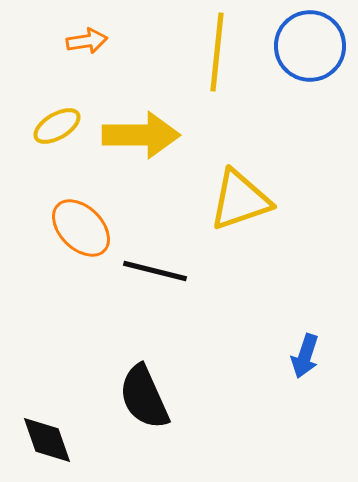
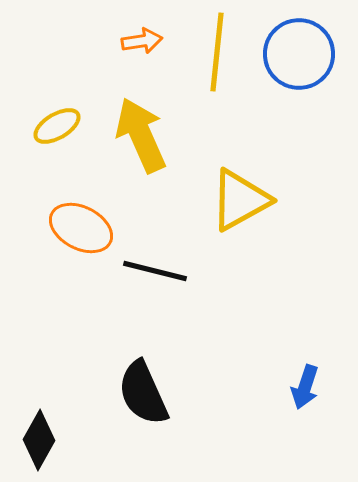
orange arrow: moved 55 px right
blue circle: moved 11 px left, 8 px down
yellow arrow: rotated 114 degrees counterclockwise
yellow triangle: rotated 10 degrees counterclockwise
orange ellipse: rotated 18 degrees counterclockwise
blue arrow: moved 31 px down
black semicircle: moved 1 px left, 4 px up
black diamond: moved 8 px left; rotated 48 degrees clockwise
